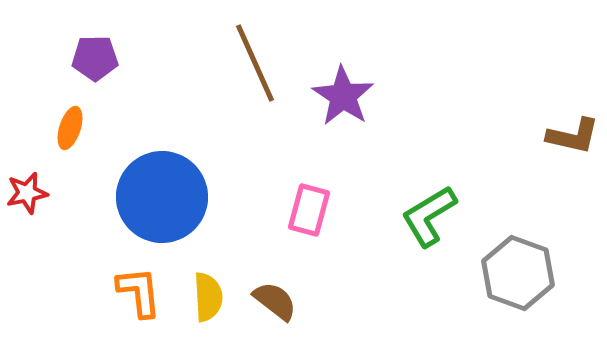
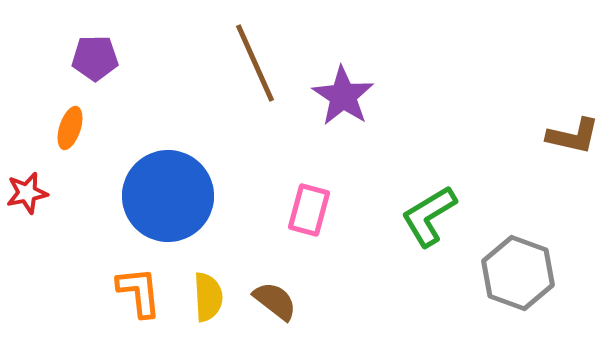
blue circle: moved 6 px right, 1 px up
